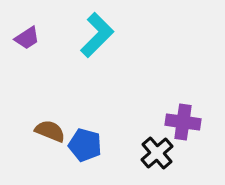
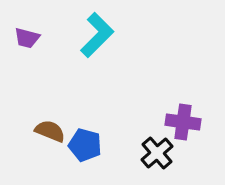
purple trapezoid: rotated 48 degrees clockwise
